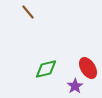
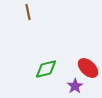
brown line: rotated 28 degrees clockwise
red ellipse: rotated 15 degrees counterclockwise
